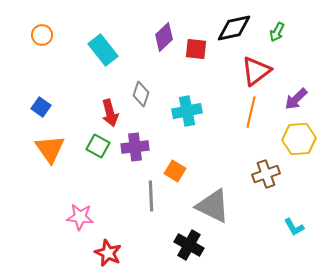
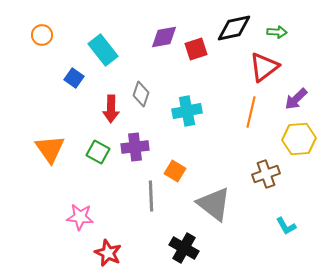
green arrow: rotated 114 degrees counterclockwise
purple diamond: rotated 32 degrees clockwise
red square: rotated 25 degrees counterclockwise
red triangle: moved 8 px right, 4 px up
blue square: moved 33 px right, 29 px up
red arrow: moved 1 px right, 4 px up; rotated 16 degrees clockwise
green square: moved 6 px down
gray triangle: moved 1 px right, 2 px up; rotated 12 degrees clockwise
cyan L-shape: moved 8 px left, 1 px up
black cross: moved 5 px left, 3 px down
